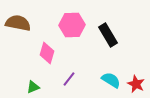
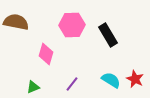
brown semicircle: moved 2 px left, 1 px up
pink diamond: moved 1 px left, 1 px down
purple line: moved 3 px right, 5 px down
red star: moved 1 px left, 5 px up
